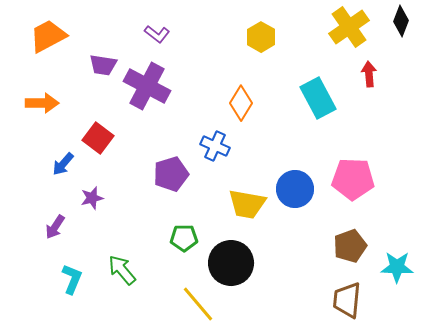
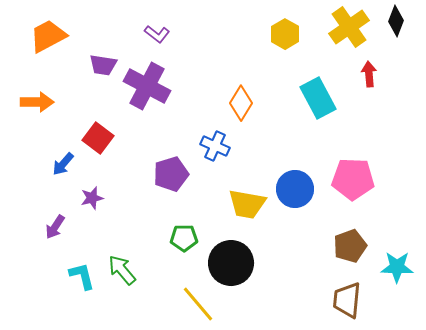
black diamond: moved 5 px left
yellow hexagon: moved 24 px right, 3 px up
orange arrow: moved 5 px left, 1 px up
cyan L-shape: moved 10 px right, 3 px up; rotated 36 degrees counterclockwise
